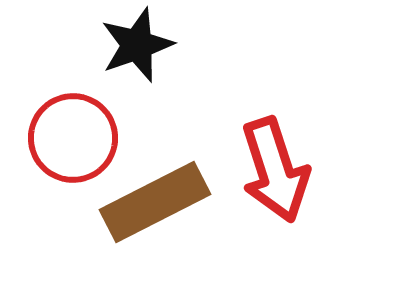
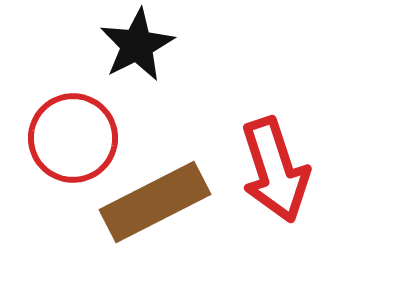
black star: rotated 8 degrees counterclockwise
